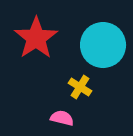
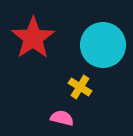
red star: moved 3 px left
